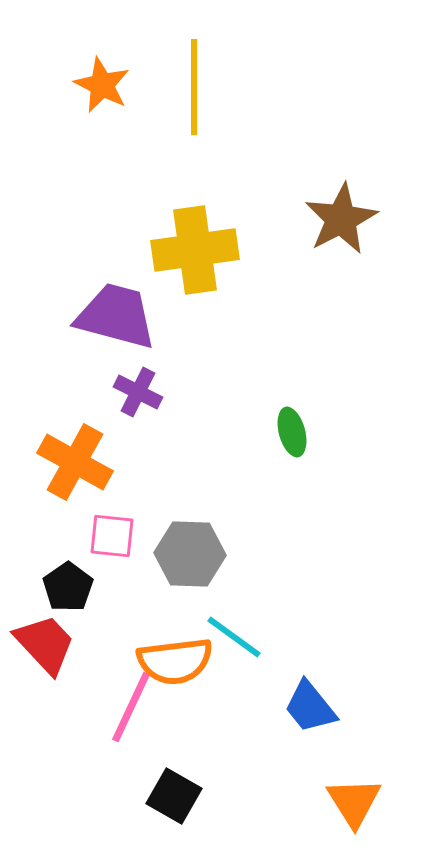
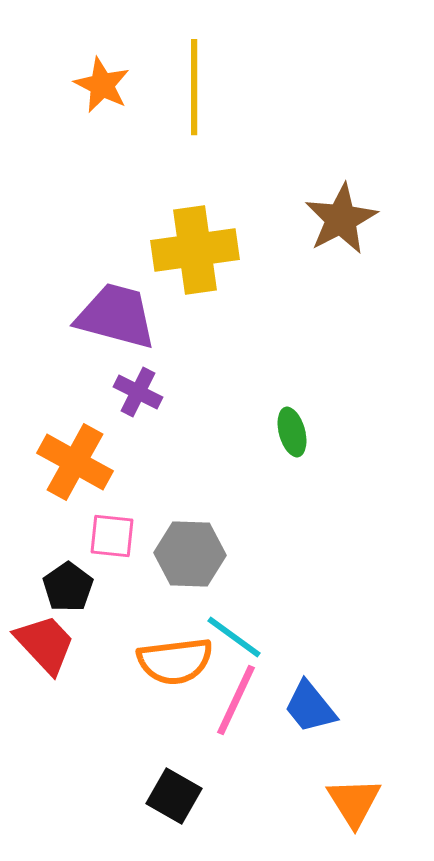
pink line: moved 105 px right, 7 px up
